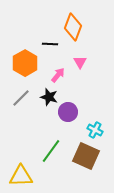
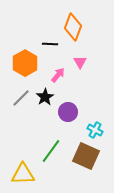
black star: moved 4 px left; rotated 24 degrees clockwise
yellow triangle: moved 2 px right, 2 px up
